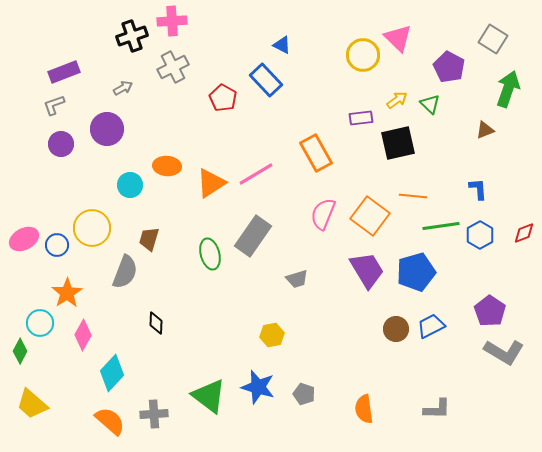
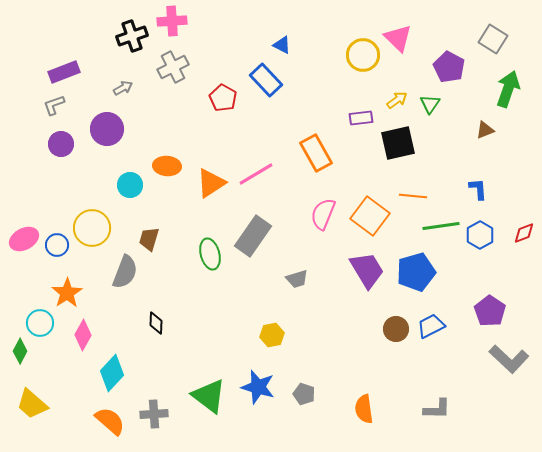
green triangle at (430, 104): rotated 20 degrees clockwise
gray L-shape at (504, 352): moved 5 px right, 7 px down; rotated 12 degrees clockwise
